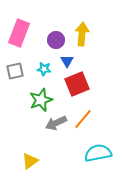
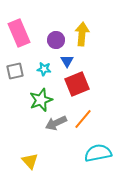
pink rectangle: rotated 44 degrees counterclockwise
yellow triangle: rotated 36 degrees counterclockwise
